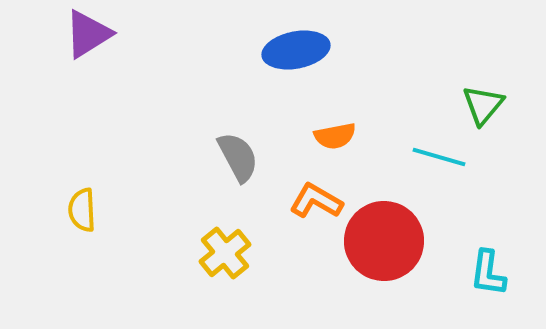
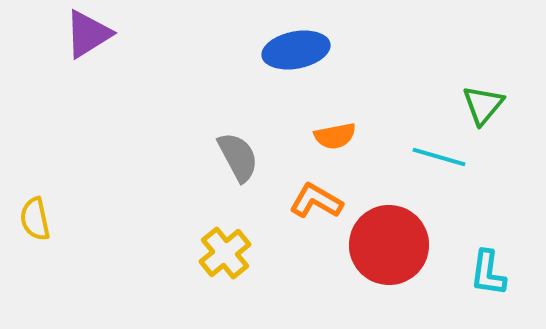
yellow semicircle: moved 47 px left, 9 px down; rotated 9 degrees counterclockwise
red circle: moved 5 px right, 4 px down
